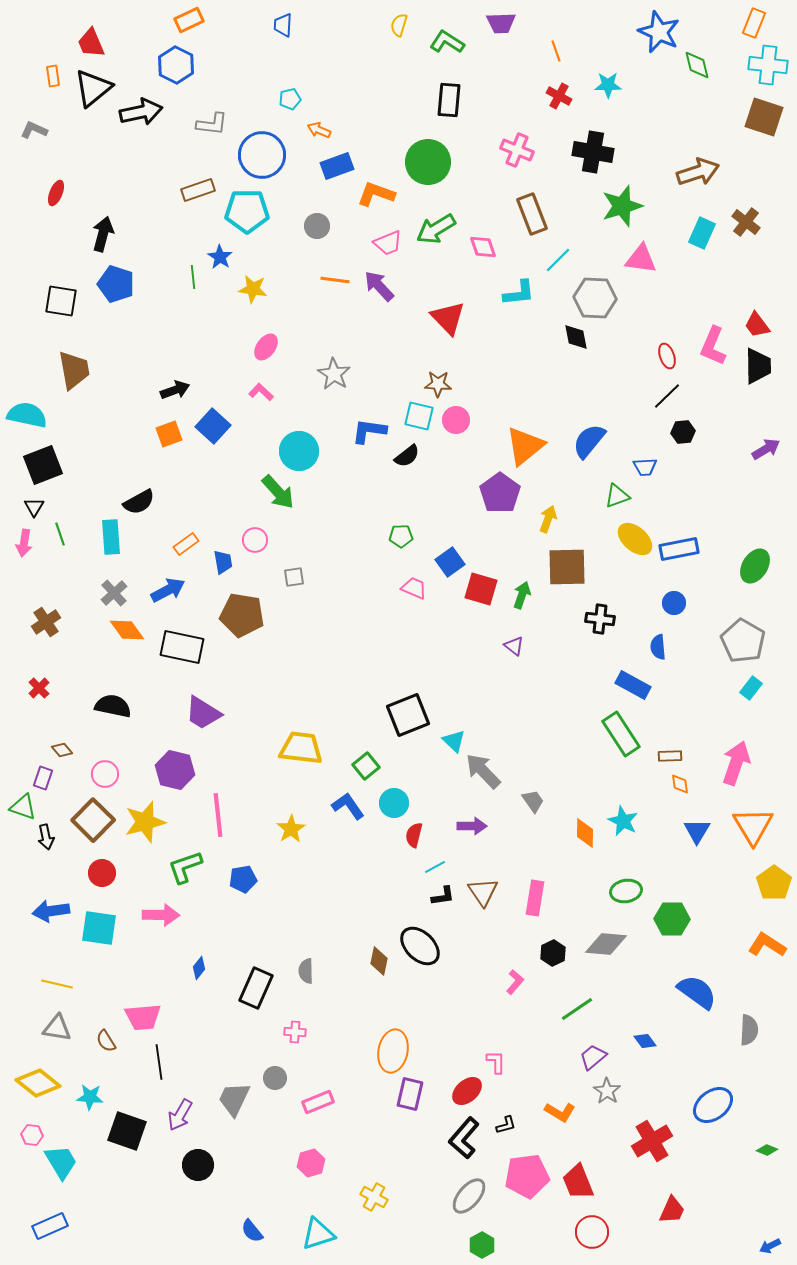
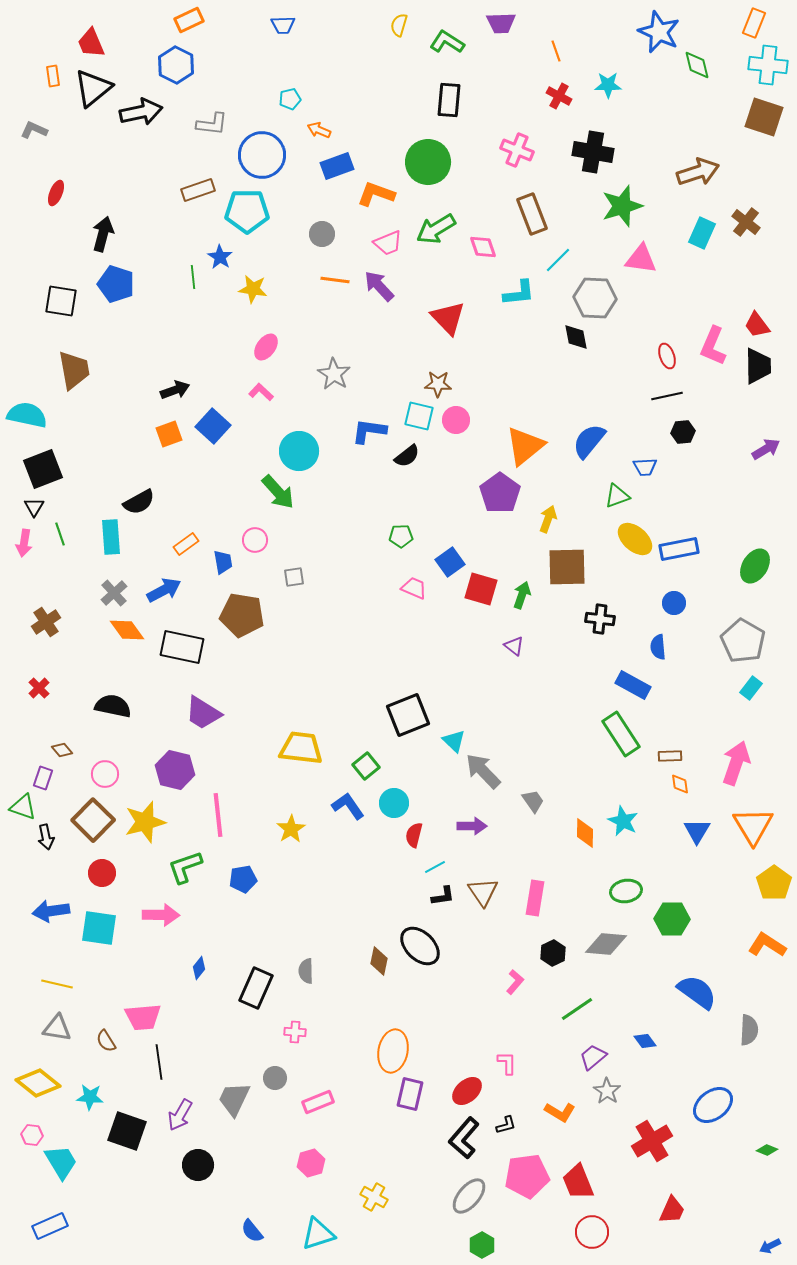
blue trapezoid at (283, 25): rotated 95 degrees counterclockwise
gray circle at (317, 226): moved 5 px right, 8 px down
black line at (667, 396): rotated 32 degrees clockwise
black square at (43, 465): moved 4 px down
blue arrow at (168, 590): moved 4 px left
pink L-shape at (496, 1062): moved 11 px right, 1 px down
